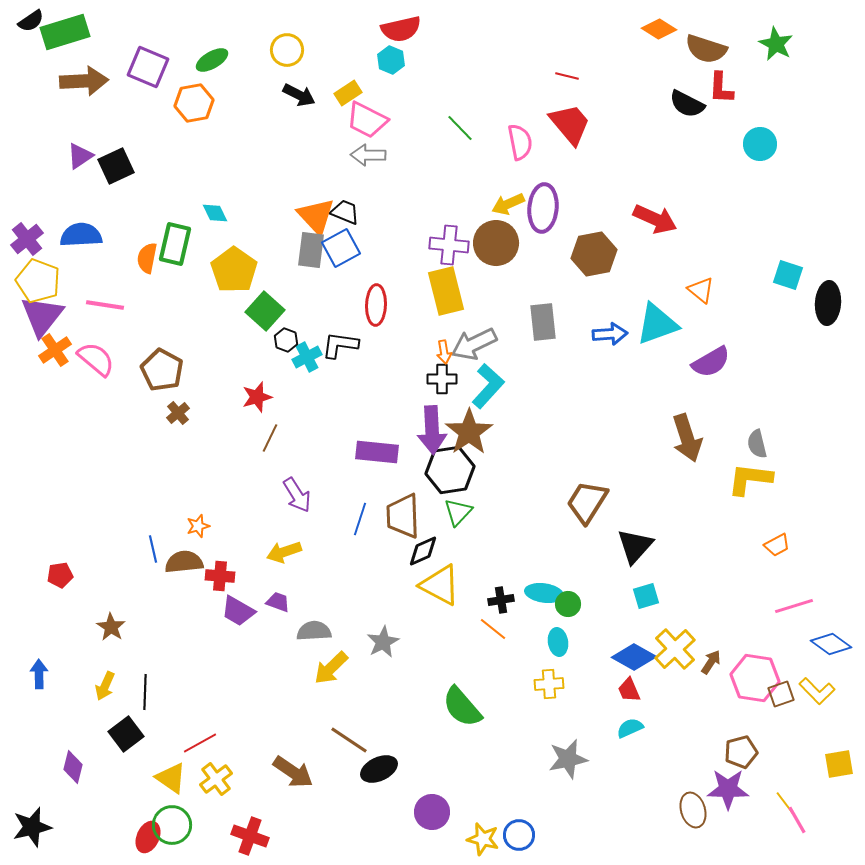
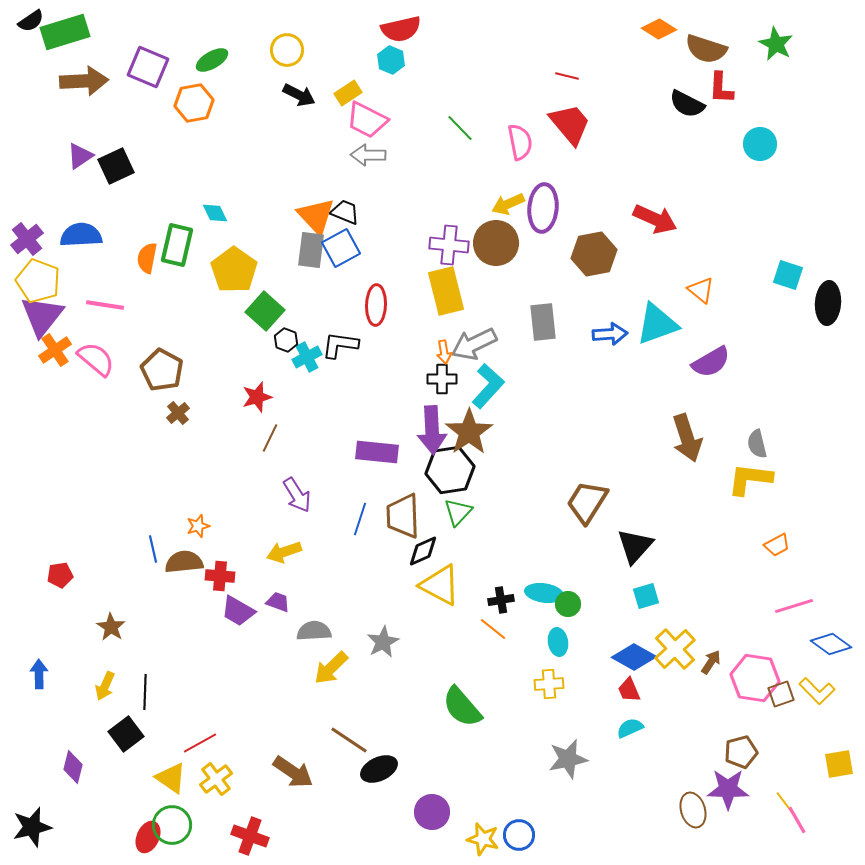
green rectangle at (175, 244): moved 2 px right, 1 px down
